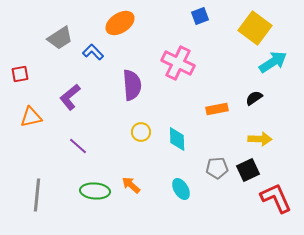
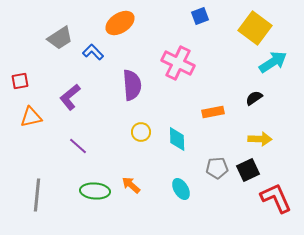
red square: moved 7 px down
orange rectangle: moved 4 px left, 3 px down
